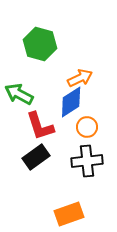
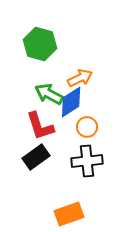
green arrow: moved 30 px right
